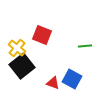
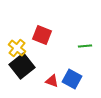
red triangle: moved 1 px left, 2 px up
